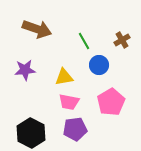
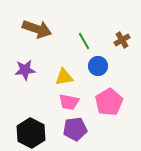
blue circle: moved 1 px left, 1 px down
pink pentagon: moved 2 px left
